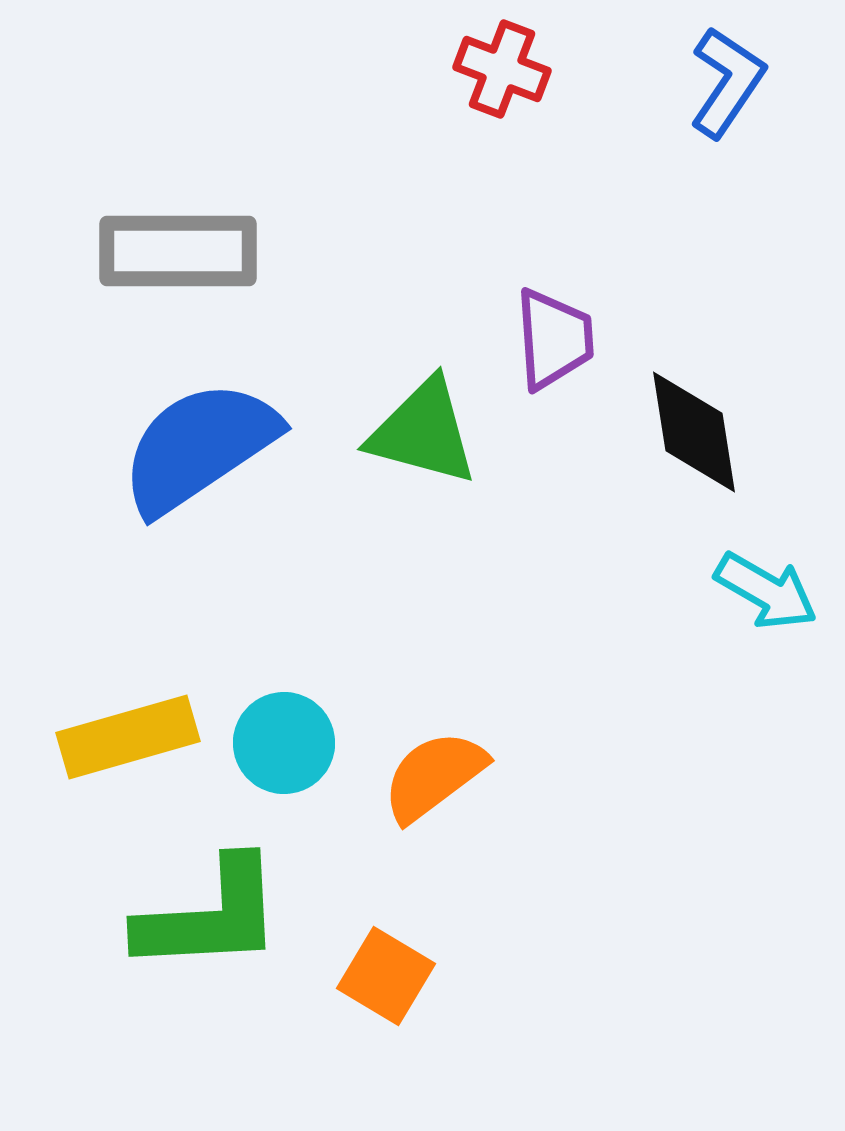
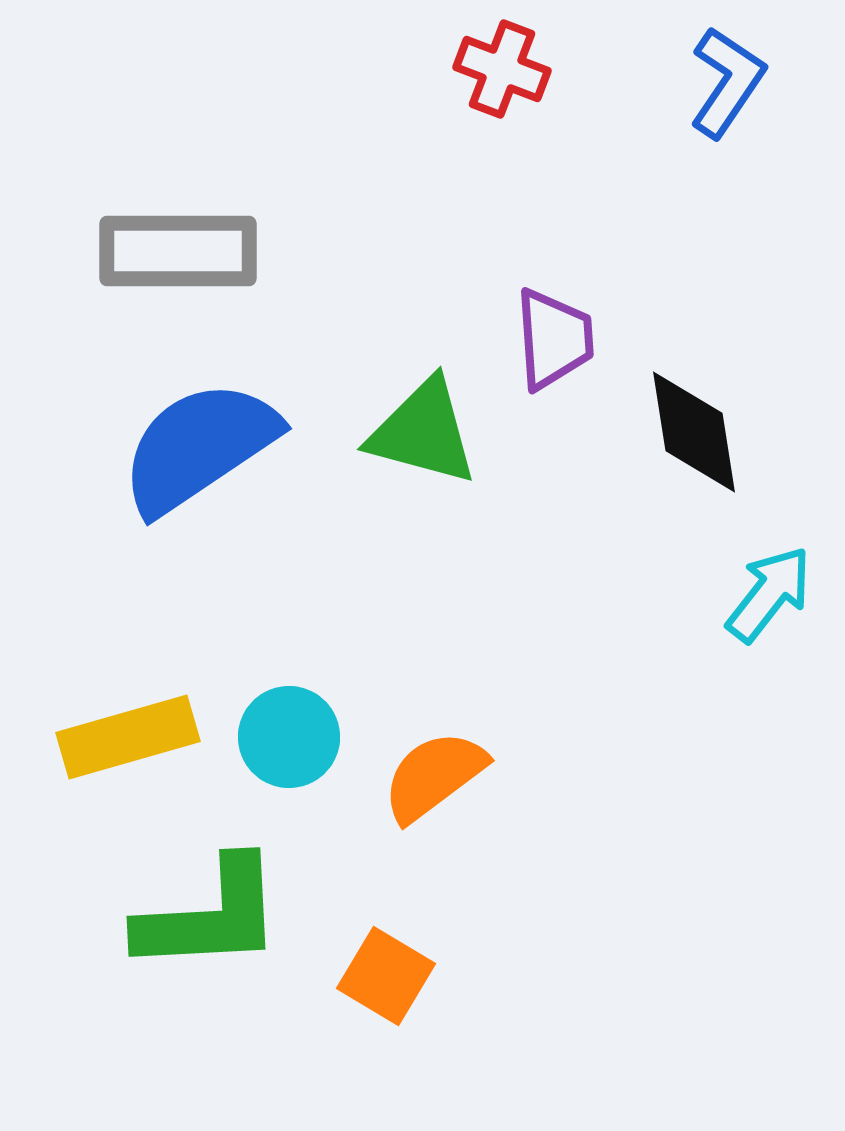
cyan arrow: moved 3 px right, 3 px down; rotated 82 degrees counterclockwise
cyan circle: moved 5 px right, 6 px up
